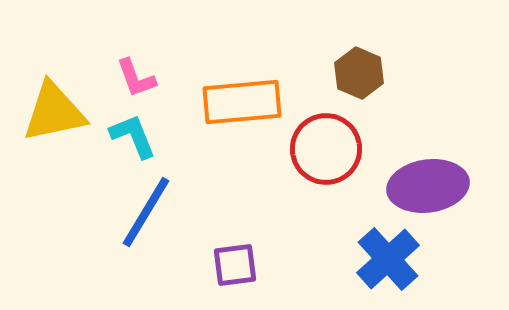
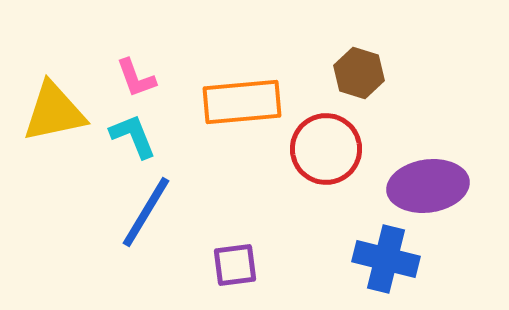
brown hexagon: rotated 6 degrees counterclockwise
blue cross: moved 2 px left; rotated 34 degrees counterclockwise
